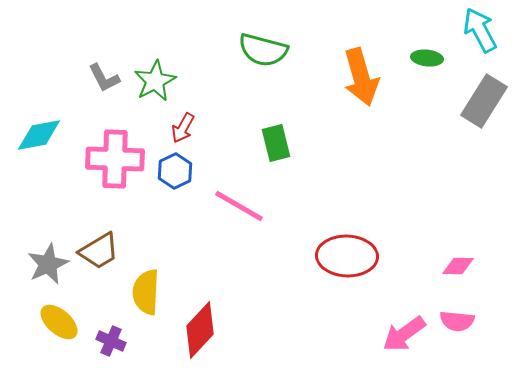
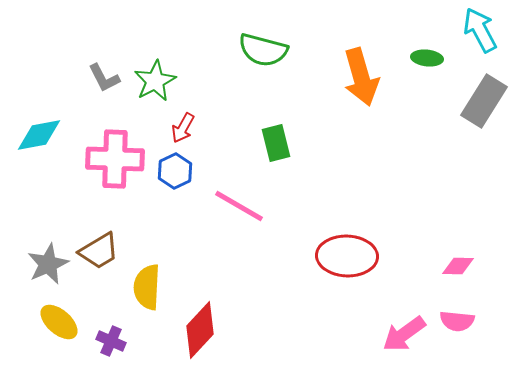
yellow semicircle: moved 1 px right, 5 px up
